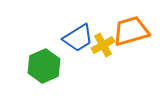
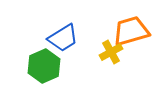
blue trapezoid: moved 15 px left
yellow cross: moved 8 px right, 7 px down
